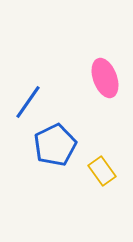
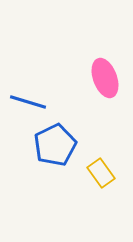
blue line: rotated 72 degrees clockwise
yellow rectangle: moved 1 px left, 2 px down
